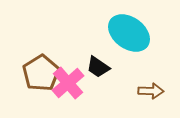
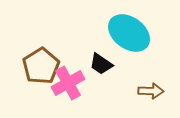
black trapezoid: moved 3 px right, 3 px up
brown pentagon: moved 7 px up
pink cross: rotated 12 degrees clockwise
